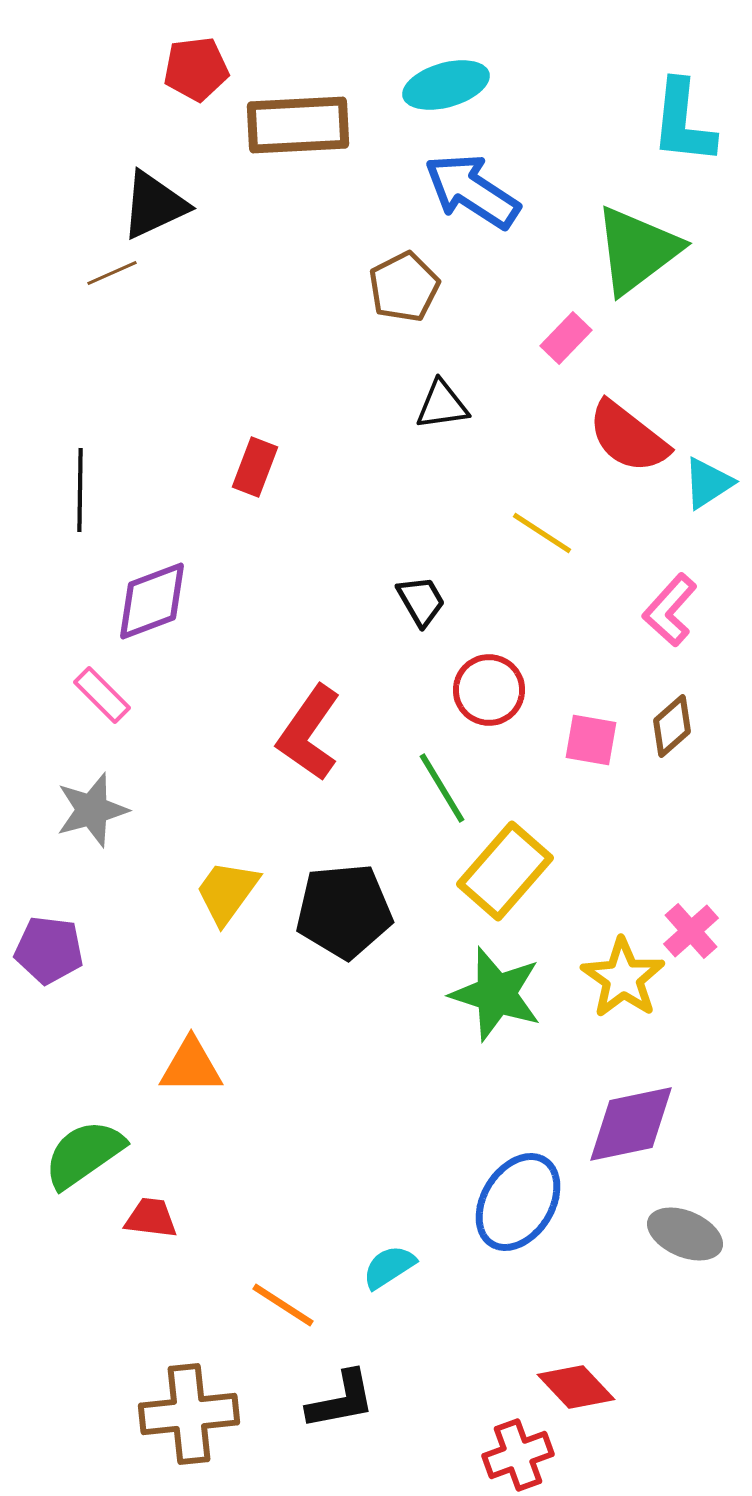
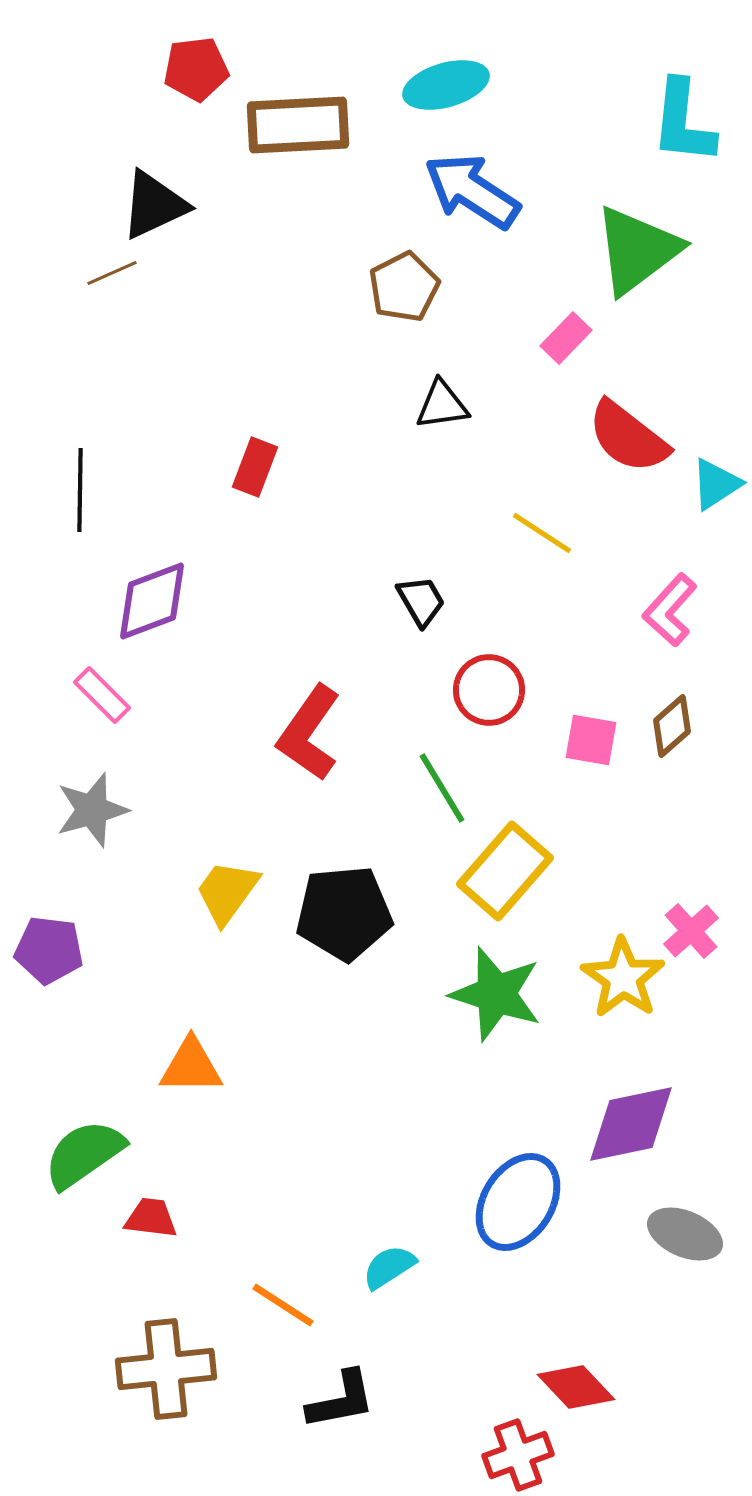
cyan triangle at (708, 483): moved 8 px right, 1 px down
black pentagon at (344, 911): moved 2 px down
brown cross at (189, 1414): moved 23 px left, 45 px up
